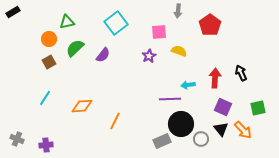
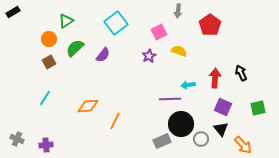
green triangle: moved 1 px left, 1 px up; rotated 21 degrees counterclockwise
pink square: rotated 21 degrees counterclockwise
orange diamond: moved 6 px right
orange arrow: moved 15 px down
